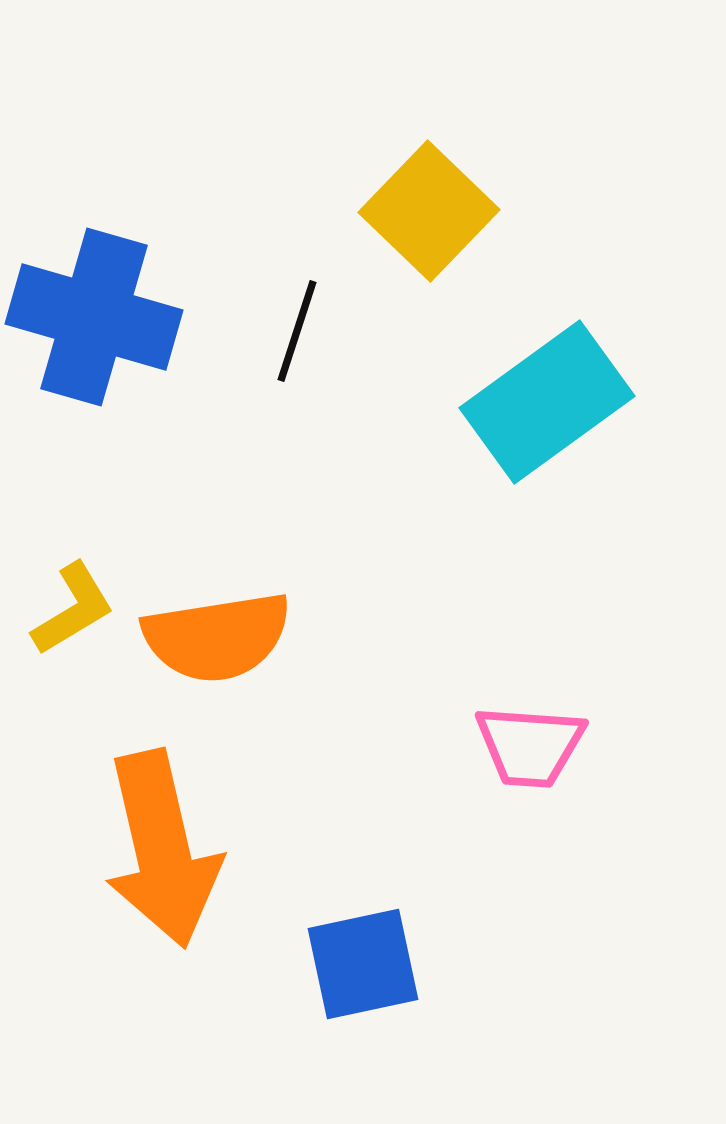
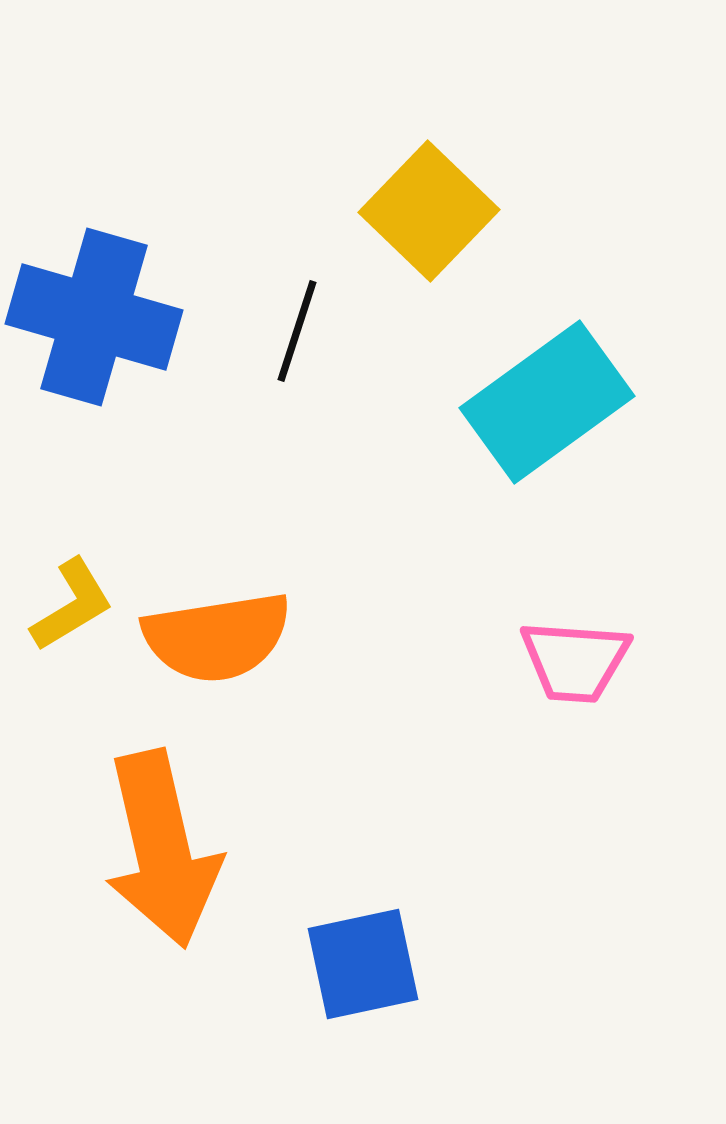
yellow L-shape: moved 1 px left, 4 px up
pink trapezoid: moved 45 px right, 85 px up
